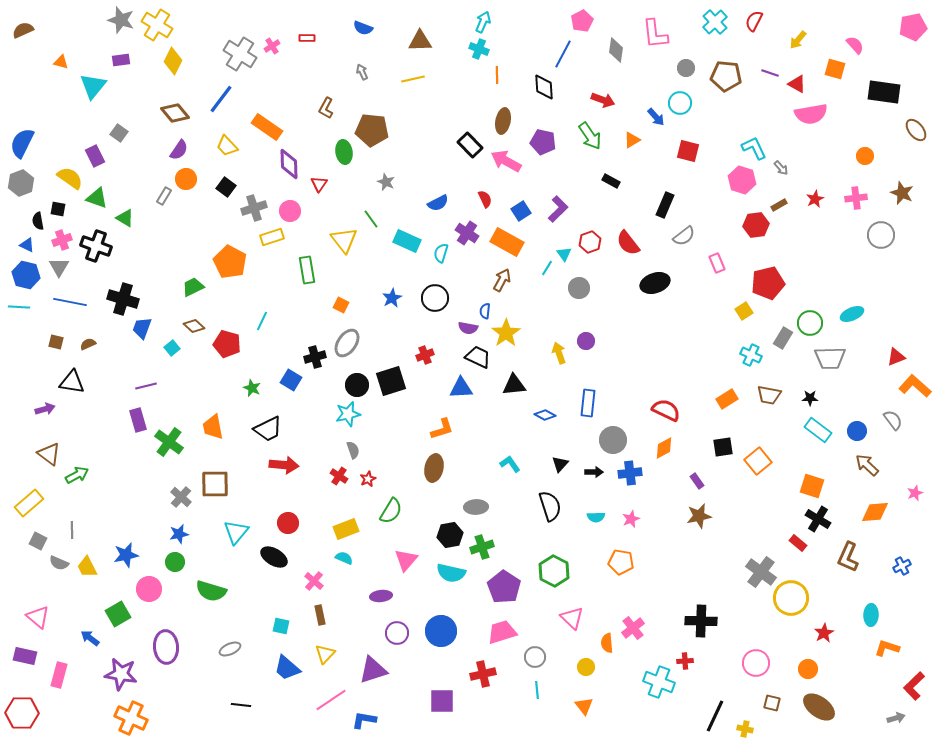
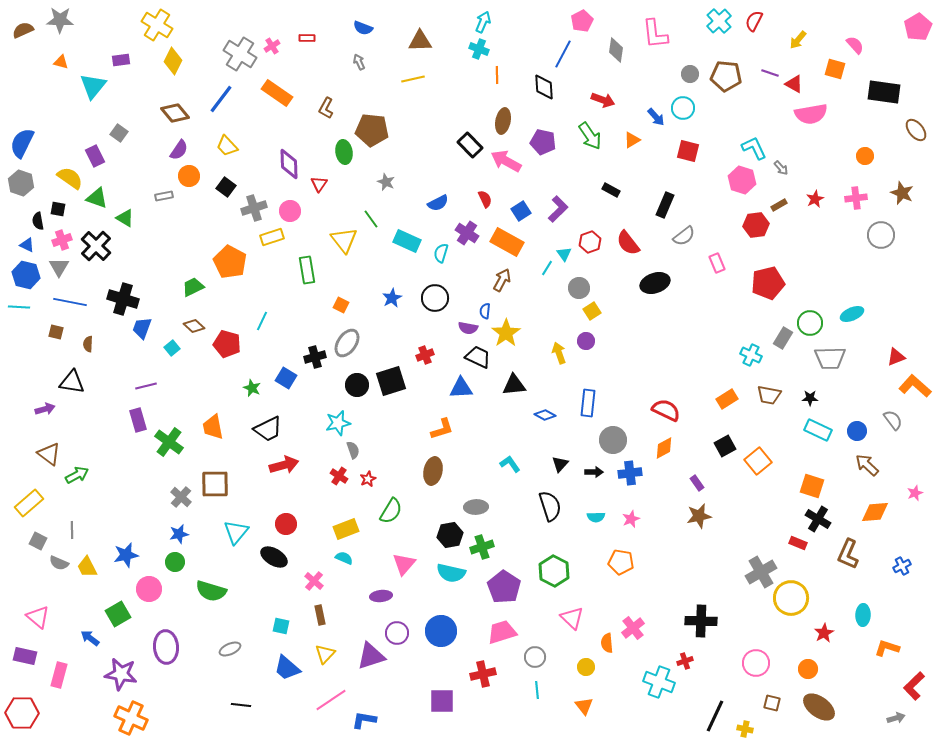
gray star at (121, 20): moved 61 px left; rotated 16 degrees counterclockwise
cyan cross at (715, 22): moved 4 px right, 1 px up
pink pentagon at (913, 27): moved 5 px right; rotated 20 degrees counterclockwise
gray circle at (686, 68): moved 4 px right, 6 px down
gray arrow at (362, 72): moved 3 px left, 10 px up
red triangle at (797, 84): moved 3 px left
cyan circle at (680, 103): moved 3 px right, 5 px down
orange rectangle at (267, 127): moved 10 px right, 34 px up
orange circle at (186, 179): moved 3 px right, 3 px up
black rectangle at (611, 181): moved 9 px down
gray hexagon at (21, 183): rotated 20 degrees counterclockwise
gray rectangle at (164, 196): rotated 48 degrees clockwise
black cross at (96, 246): rotated 24 degrees clockwise
yellow square at (744, 311): moved 152 px left
brown square at (56, 342): moved 10 px up
brown semicircle at (88, 344): rotated 63 degrees counterclockwise
blue square at (291, 380): moved 5 px left, 2 px up
cyan star at (348, 414): moved 10 px left, 9 px down
cyan rectangle at (818, 430): rotated 12 degrees counterclockwise
black square at (723, 447): moved 2 px right, 1 px up; rotated 20 degrees counterclockwise
red arrow at (284, 465): rotated 20 degrees counterclockwise
brown ellipse at (434, 468): moved 1 px left, 3 px down
purple rectangle at (697, 481): moved 2 px down
red circle at (288, 523): moved 2 px left, 1 px down
red rectangle at (798, 543): rotated 18 degrees counterclockwise
brown L-shape at (848, 557): moved 3 px up
pink triangle at (406, 560): moved 2 px left, 4 px down
gray cross at (761, 572): rotated 24 degrees clockwise
cyan ellipse at (871, 615): moved 8 px left
red cross at (685, 661): rotated 14 degrees counterclockwise
purple triangle at (373, 670): moved 2 px left, 14 px up
